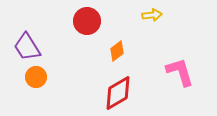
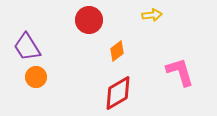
red circle: moved 2 px right, 1 px up
